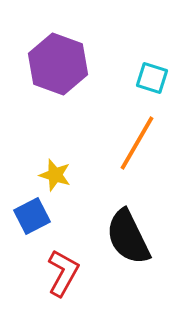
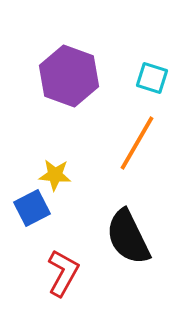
purple hexagon: moved 11 px right, 12 px down
yellow star: rotated 12 degrees counterclockwise
blue square: moved 8 px up
